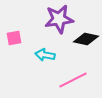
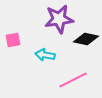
pink square: moved 1 px left, 2 px down
